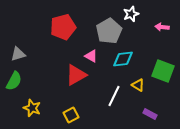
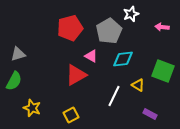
red pentagon: moved 7 px right, 1 px down
